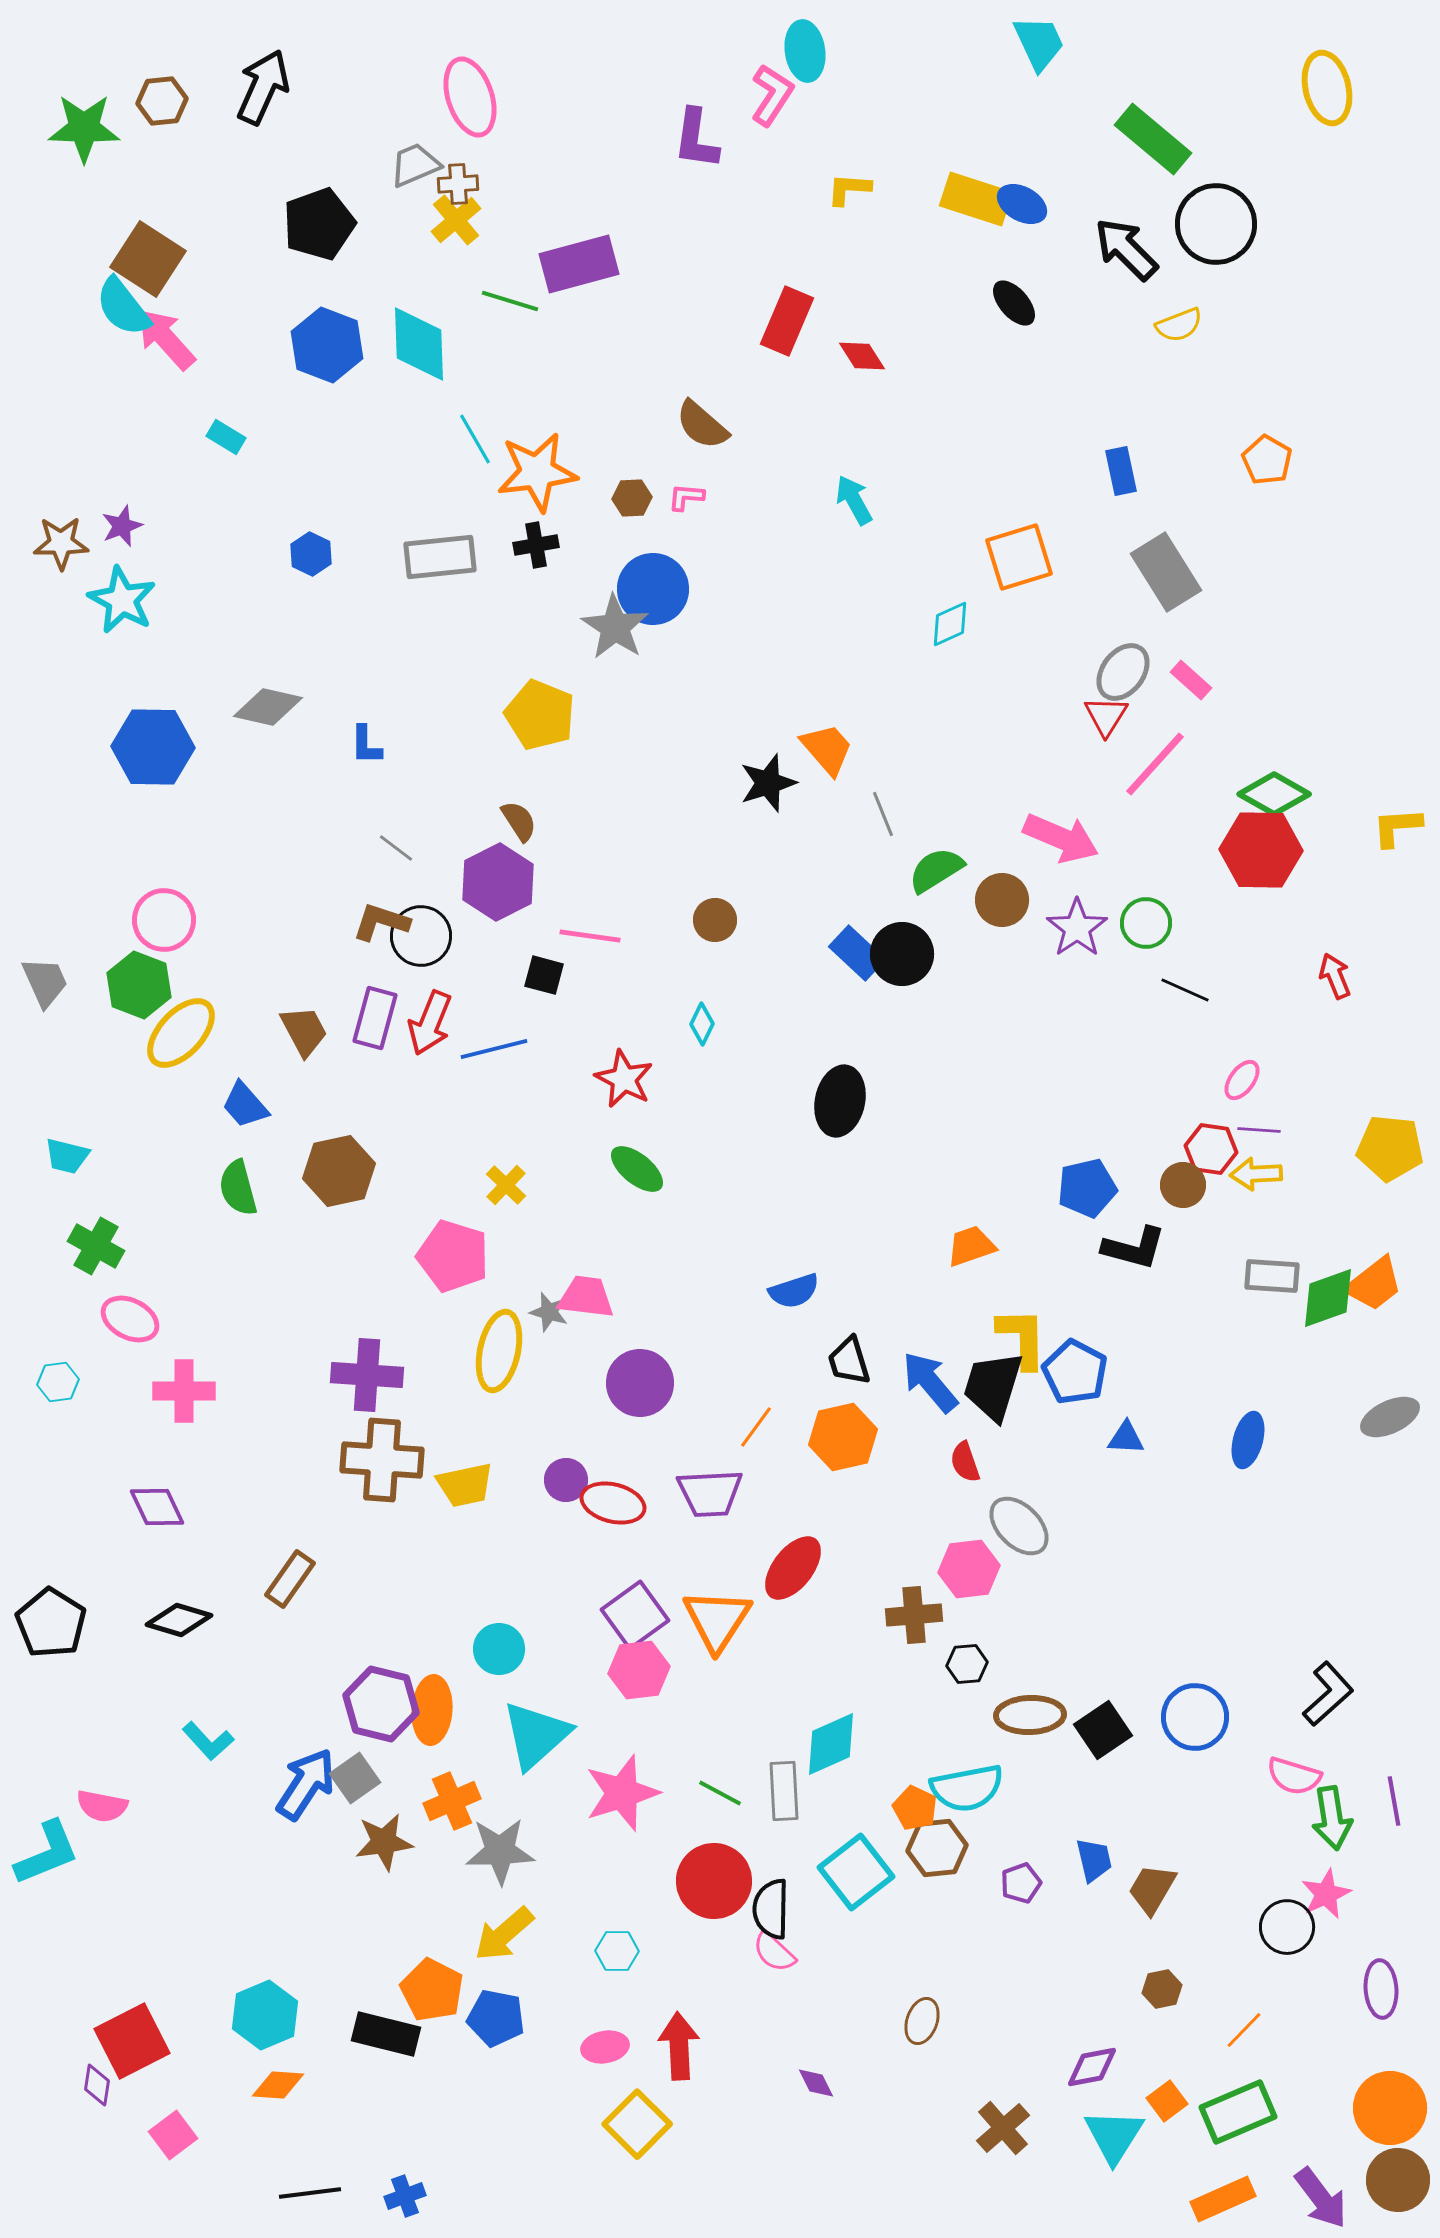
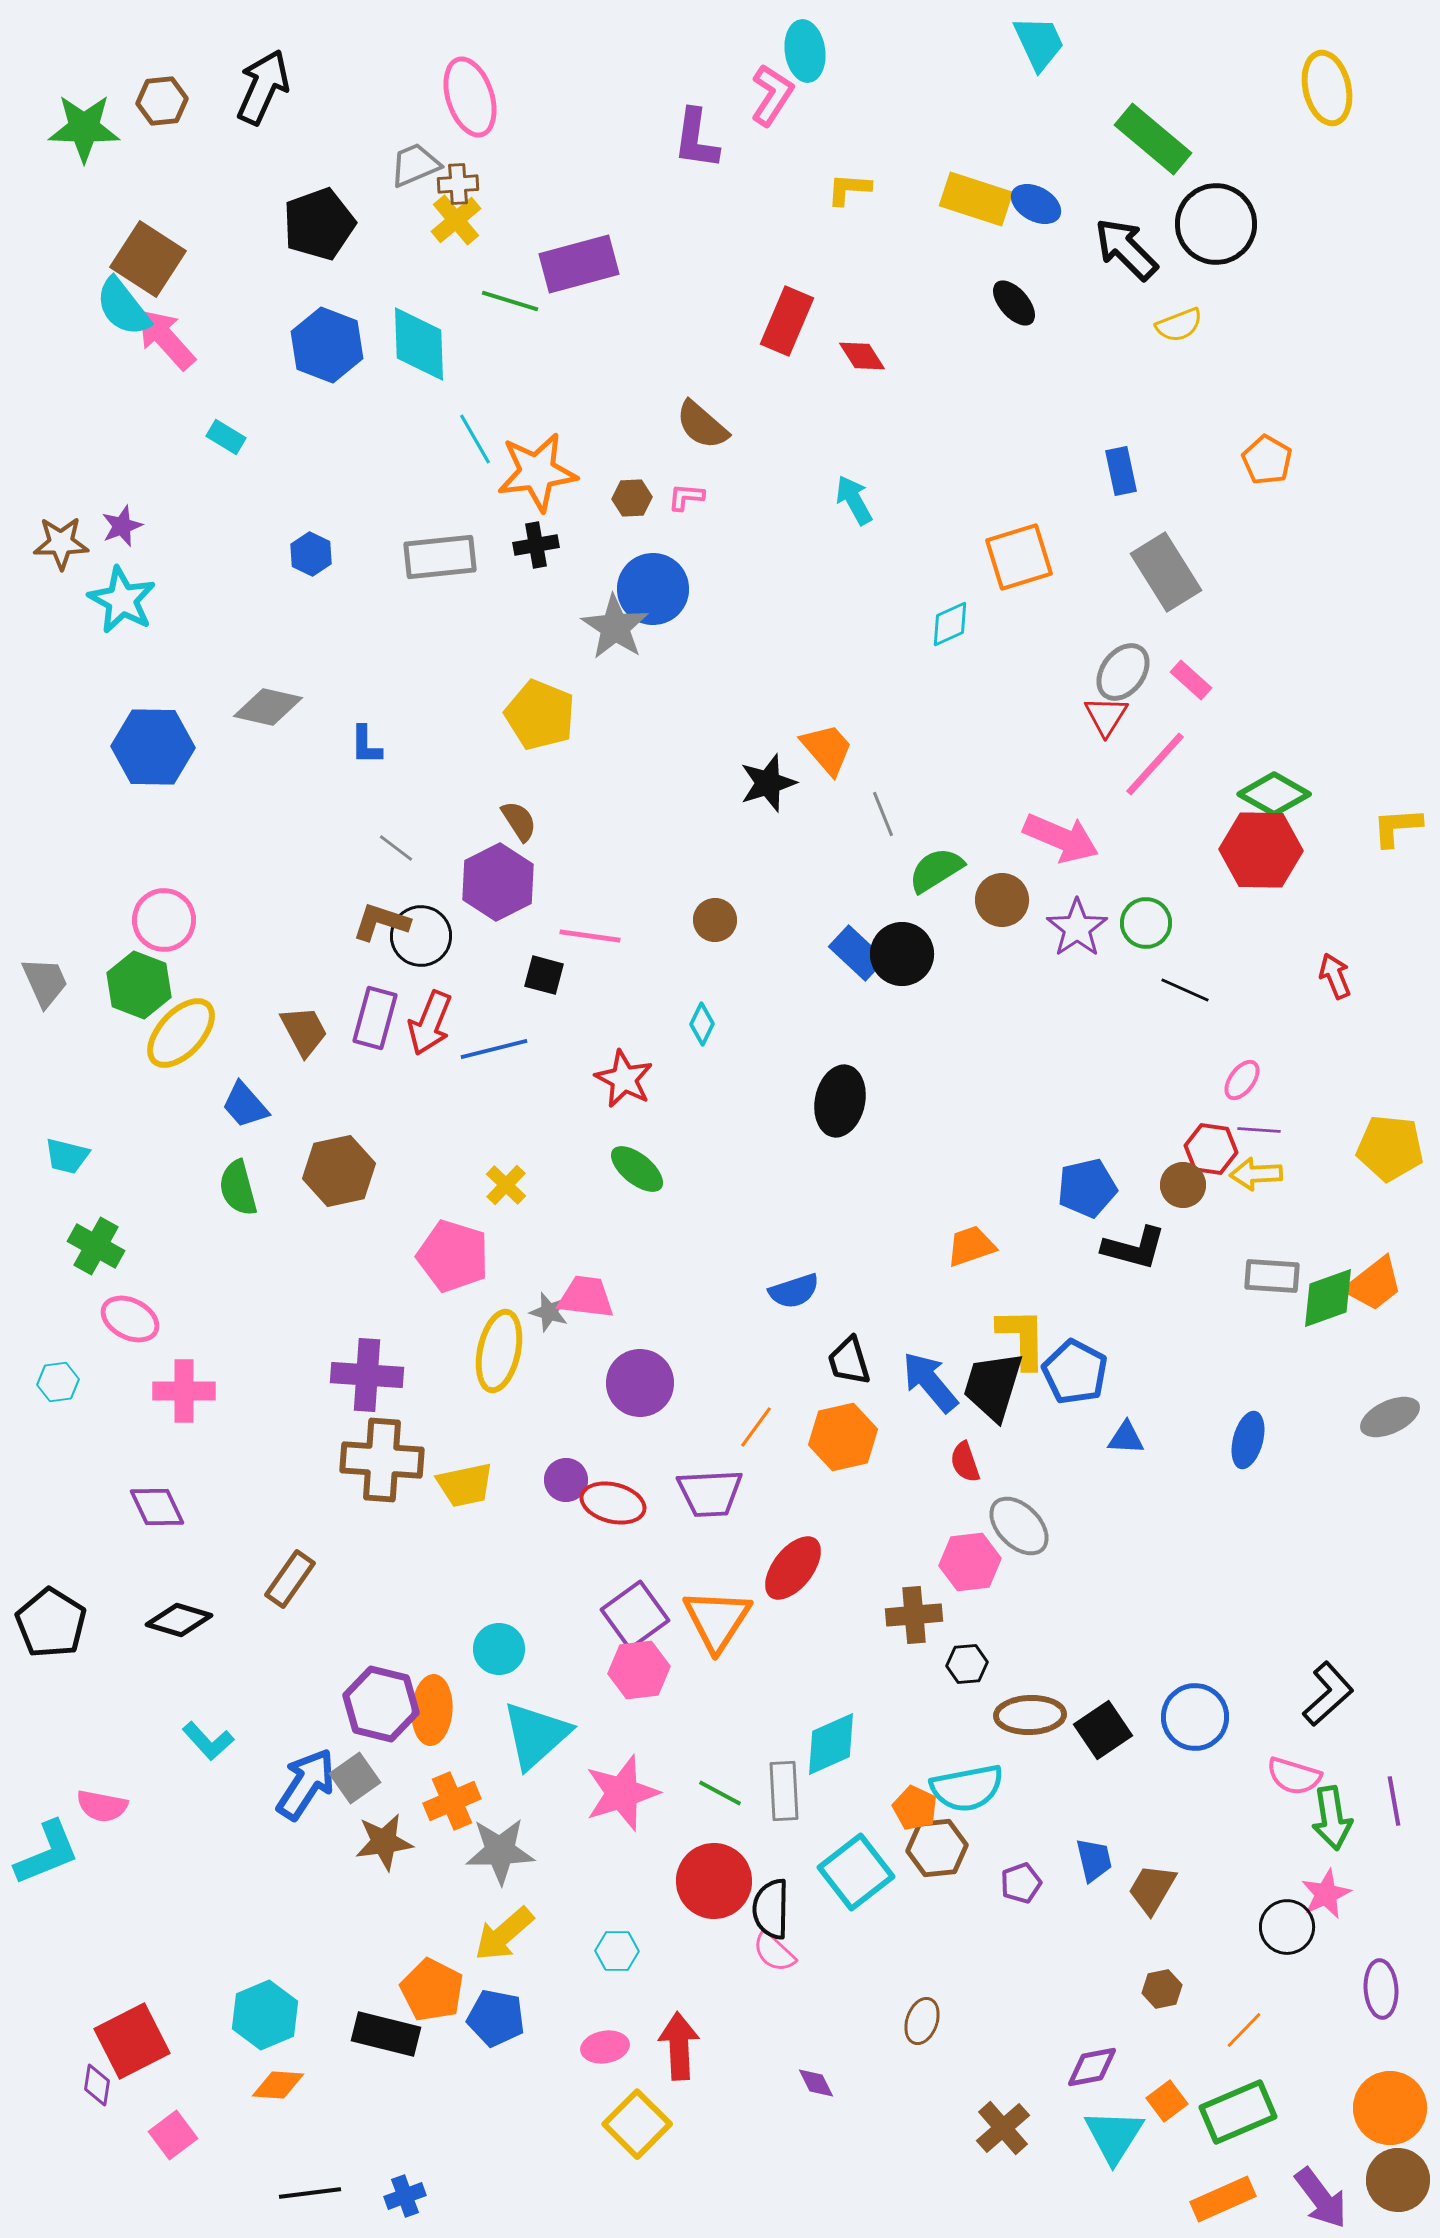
blue ellipse at (1022, 204): moved 14 px right
pink hexagon at (969, 1569): moved 1 px right, 7 px up
